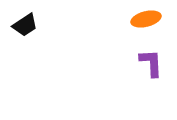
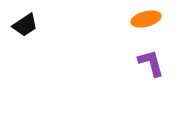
purple L-shape: rotated 12 degrees counterclockwise
